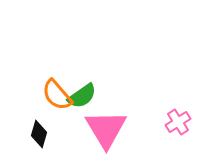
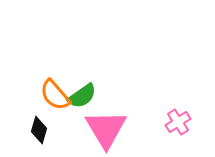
orange semicircle: moved 2 px left
black diamond: moved 4 px up
